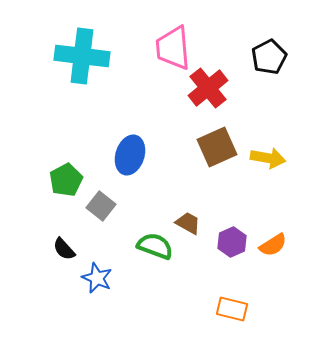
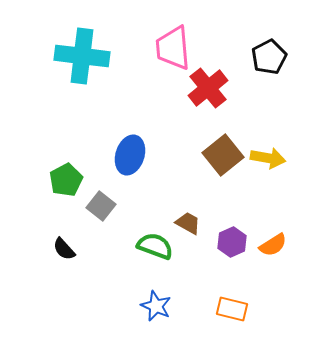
brown square: moved 6 px right, 8 px down; rotated 15 degrees counterclockwise
blue star: moved 59 px right, 28 px down
